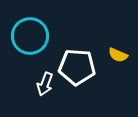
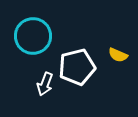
cyan circle: moved 3 px right
white pentagon: rotated 18 degrees counterclockwise
